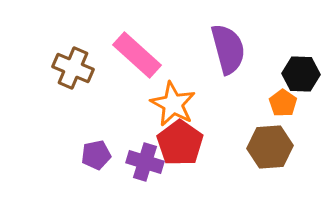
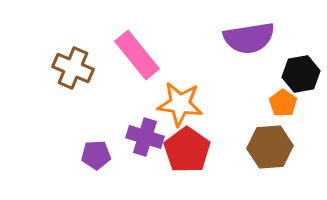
purple semicircle: moved 21 px right, 11 px up; rotated 96 degrees clockwise
pink rectangle: rotated 9 degrees clockwise
black hexagon: rotated 12 degrees counterclockwise
orange star: moved 7 px right; rotated 21 degrees counterclockwise
red pentagon: moved 7 px right, 7 px down
purple pentagon: rotated 8 degrees clockwise
purple cross: moved 25 px up
